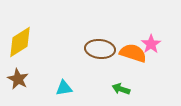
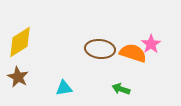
brown star: moved 2 px up
